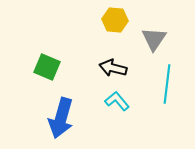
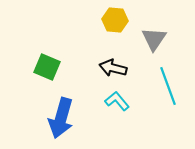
cyan line: moved 1 px right, 2 px down; rotated 27 degrees counterclockwise
